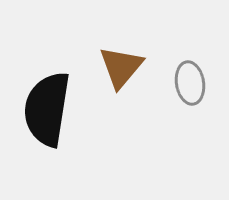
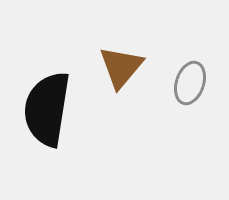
gray ellipse: rotated 27 degrees clockwise
